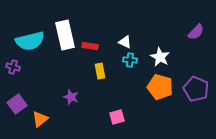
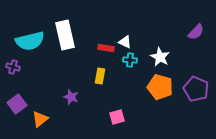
red rectangle: moved 16 px right, 2 px down
yellow rectangle: moved 5 px down; rotated 21 degrees clockwise
